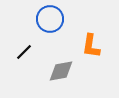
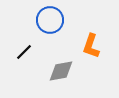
blue circle: moved 1 px down
orange L-shape: rotated 10 degrees clockwise
